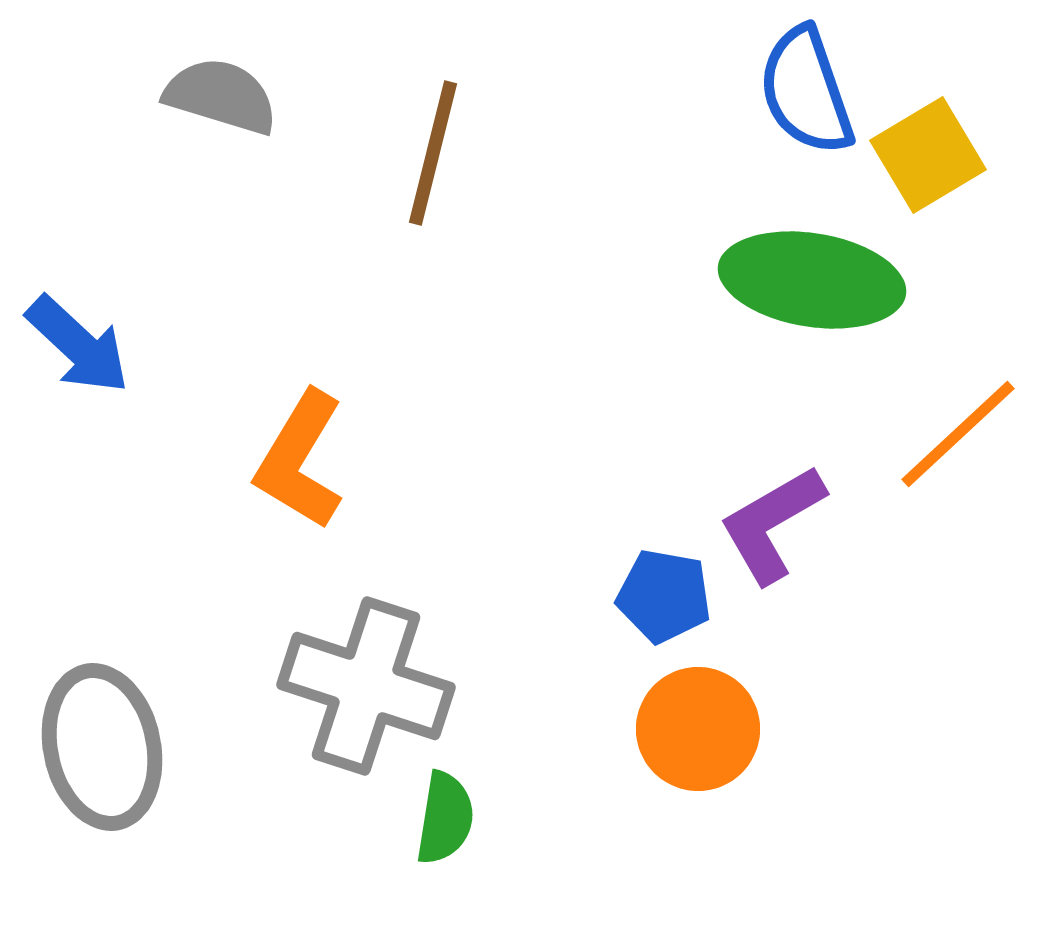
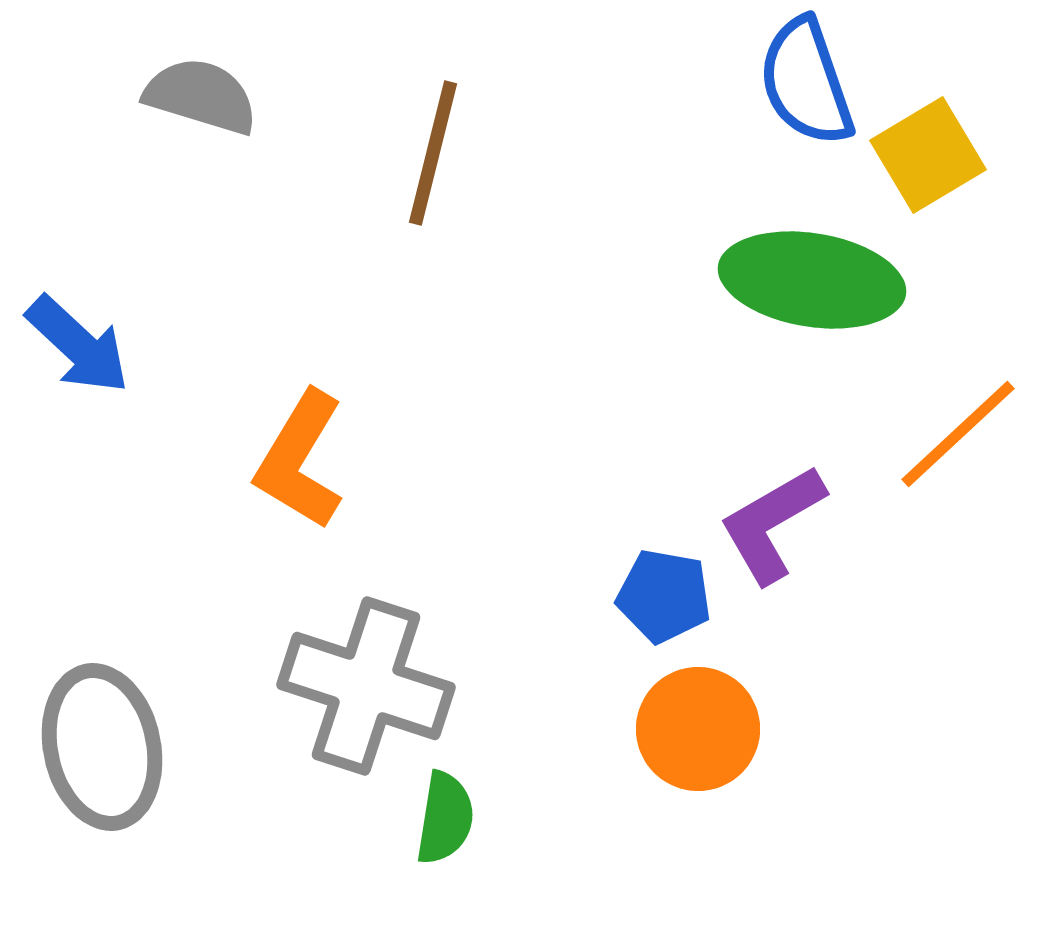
blue semicircle: moved 9 px up
gray semicircle: moved 20 px left
